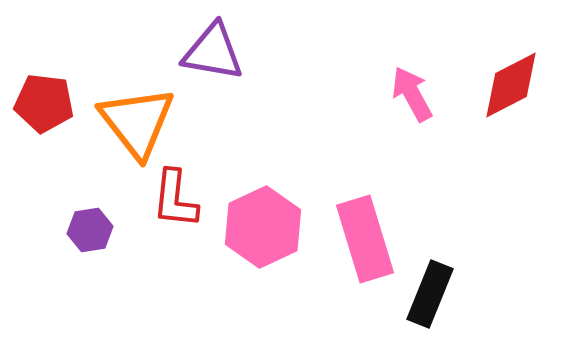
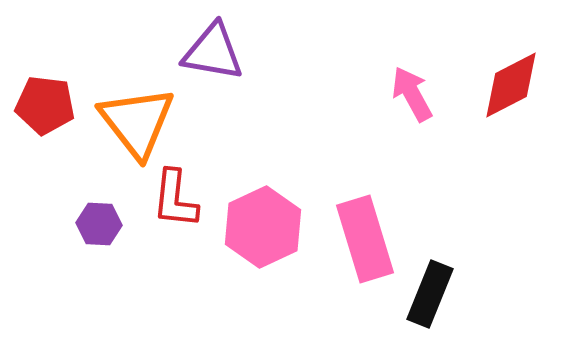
red pentagon: moved 1 px right, 2 px down
purple hexagon: moved 9 px right, 6 px up; rotated 12 degrees clockwise
